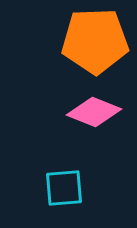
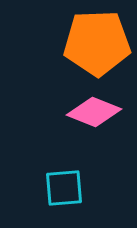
orange pentagon: moved 2 px right, 2 px down
